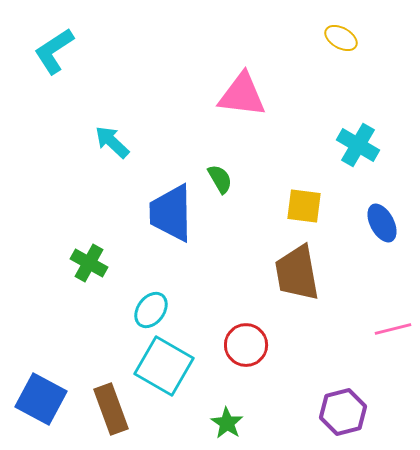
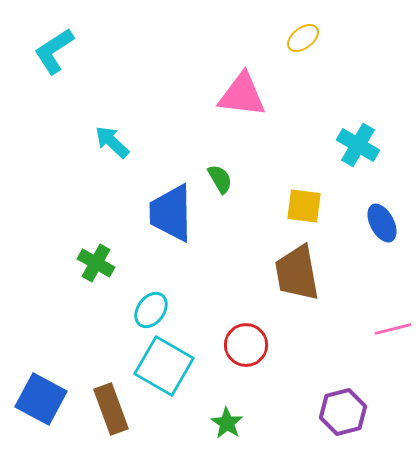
yellow ellipse: moved 38 px left; rotated 68 degrees counterclockwise
green cross: moved 7 px right
